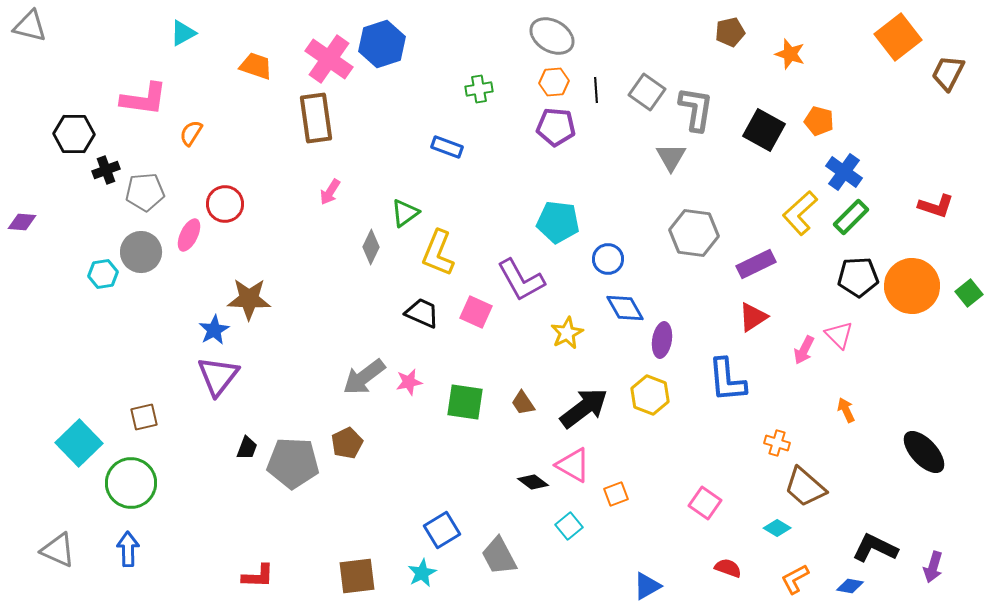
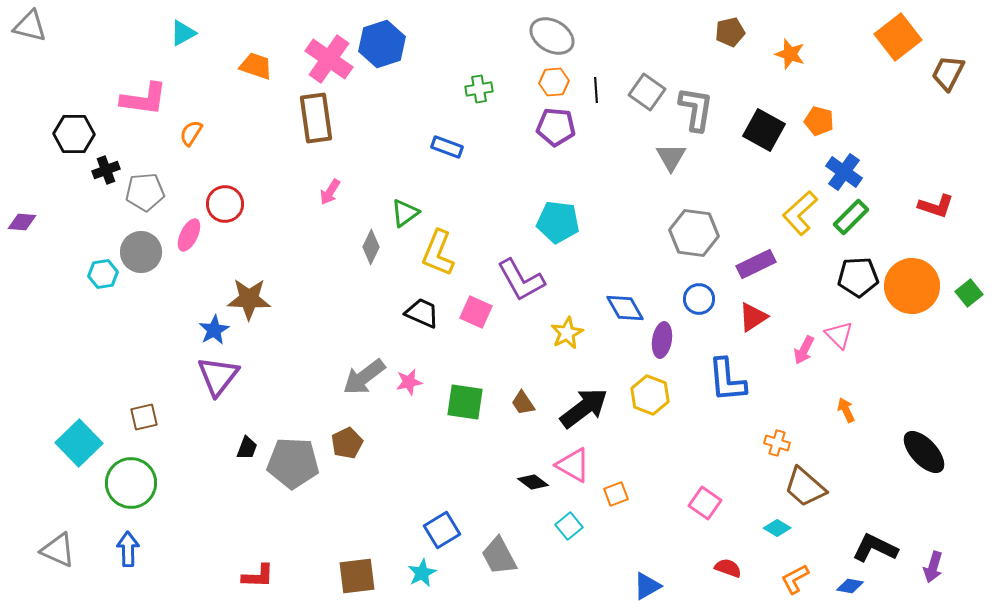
blue circle at (608, 259): moved 91 px right, 40 px down
